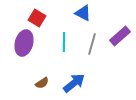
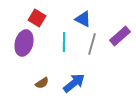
blue triangle: moved 6 px down
